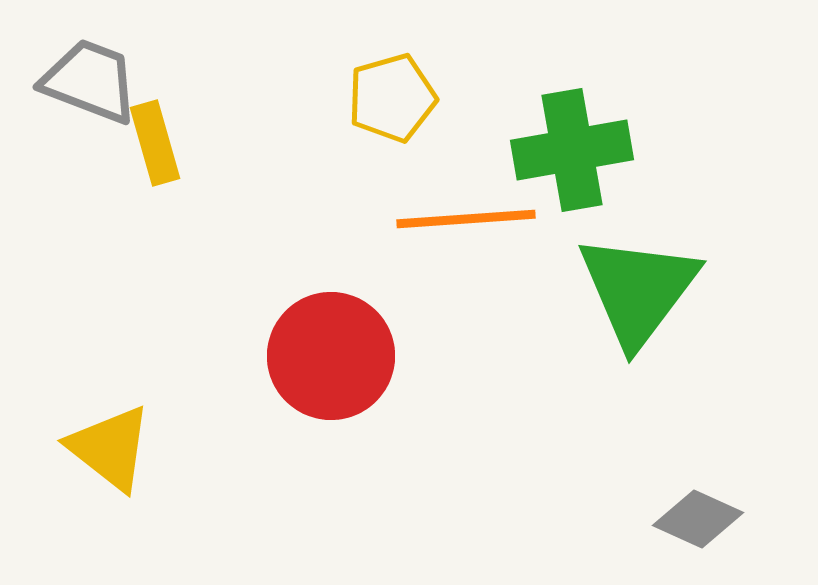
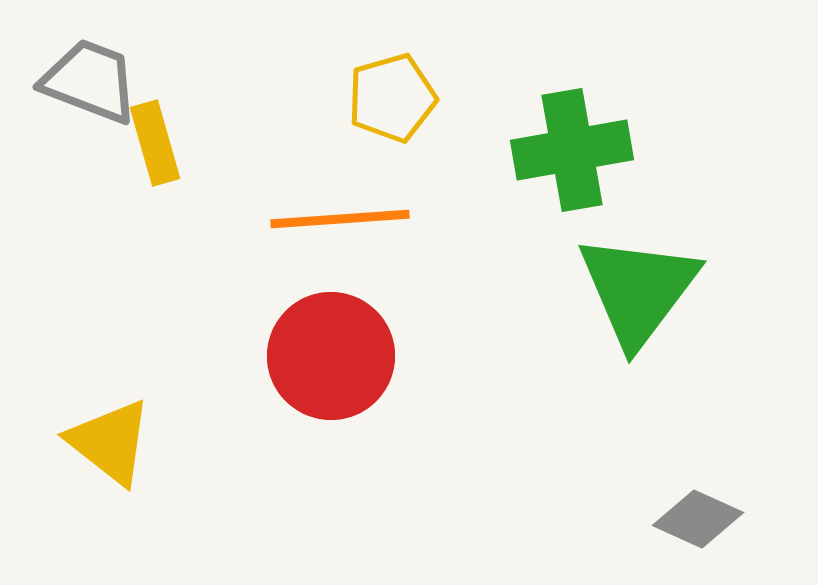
orange line: moved 126 px left
yellow triangle: moved 6 px up
